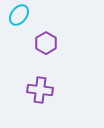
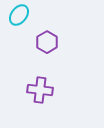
purple hexagon: moved 1 px right, 1 px up
